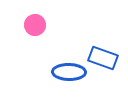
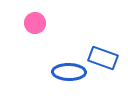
pink circle: moved 2 px up
